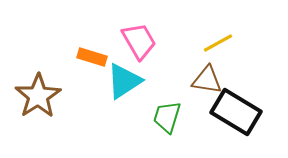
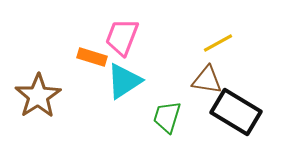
pink trapezoid: moved 17 px left, 4 px up; rotated 129 degrees counterclockwise
